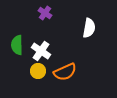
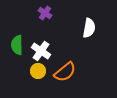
orange semicircle: rotated 15 degrees counterclockwise
